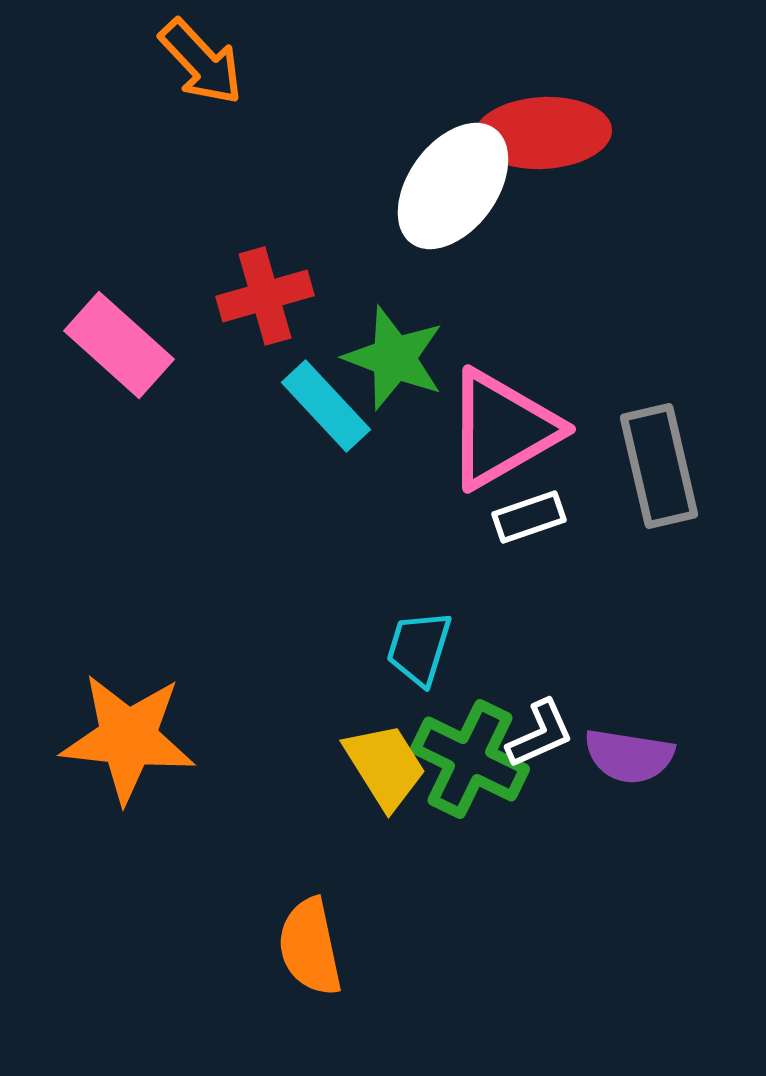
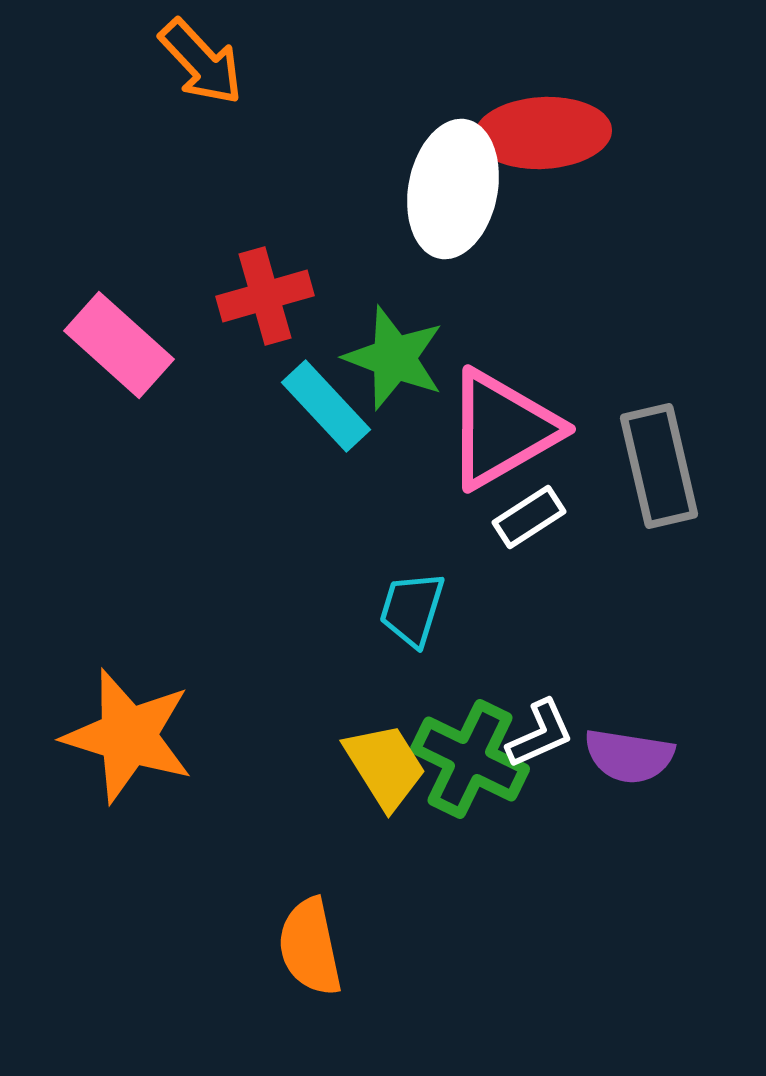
white ellipse: moved 3 px down; rotated 25 degrees counterclockwise
white rectangle: rotated 14 degrees counterclockwise
cyan trapezoid: moved 7 px left, 39 px up
orange star: moved 2 px up; rotated 11 degrees clockwise
